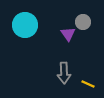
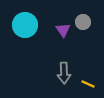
purple triangle: moved 5 px left, 4 px up
